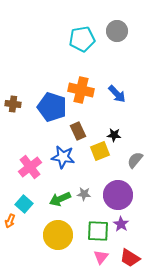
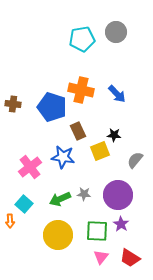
gray circle: moved 1 px left, 1 px down
orange arrow: rotated 24 degrees counterclockwise
green square: moved 1 px left
